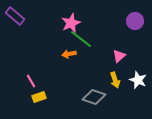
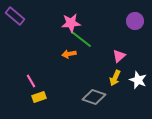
pink star: rotated 18 degrees clockwise
yellow arrow: moved 2 px up; rotated 42 degrees clockwise
